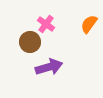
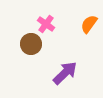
brown circle: moved 1 px right, 2 px down
purple arrow: moved 16 px right, 6 px down; rotated 28 degrees counterclockwise
